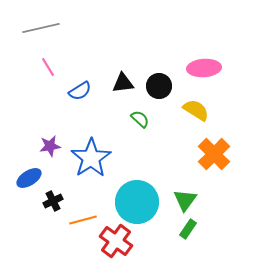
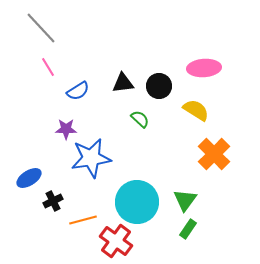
gray line: rotated 60 degrees clockwise
blue semicircle: moved 2 px left
purple star: moved 16 px right, 17 px up; rotated 10 degrees clockwise
blue star: rotated 24 degrees clockwise
